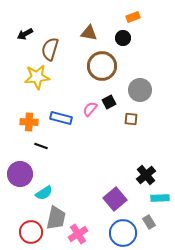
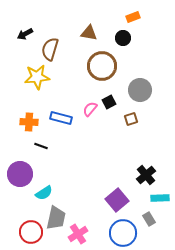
brown square: rotated 24 degrees counterclockwise
purple square: moved 2 px right, 1 px down
gray rectangle: moved 3 px up
